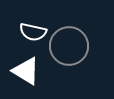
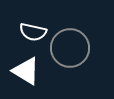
gray circle: moved 1 px right, 2 px down
